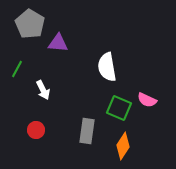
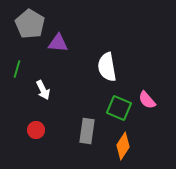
green line: rotated 12 degrees counterclockwise
pink semicircle: rotated 24 degrees clockwise
